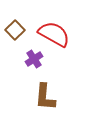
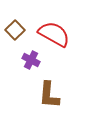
purple cross: moved 3 px left, 1 px down; rotated 30 degrees counterclockwise
brown L-shape: moved 4 px right, 2 px up
